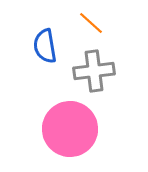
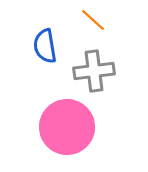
orange line: moved 2 px right, 3 px up
pink circle: moved 3 px left, 2 px up
